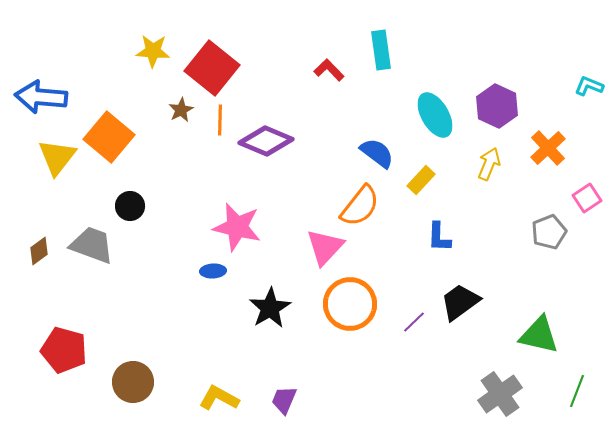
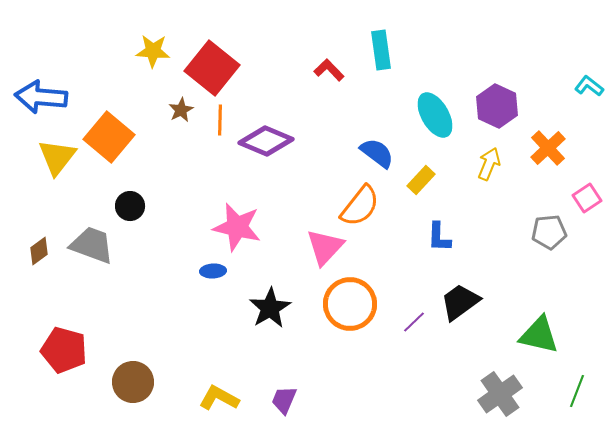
cyan L-shape: rotated 16 degrees clockwise
gray pentagon: rotated 16 degrees clockwise
